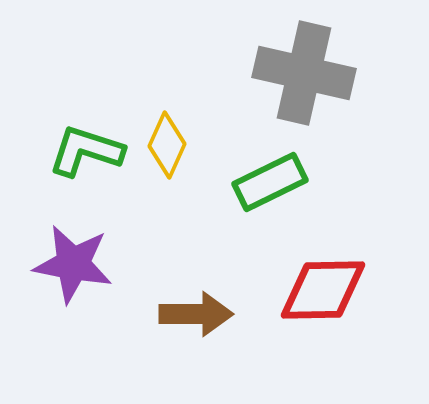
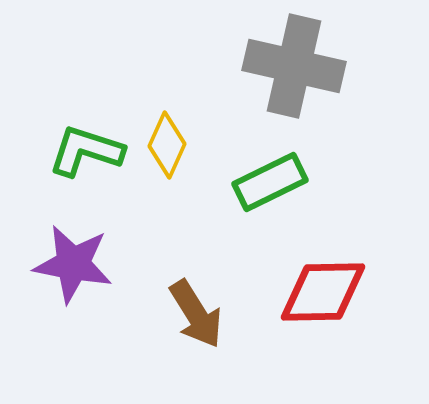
gray cross: moved 10 px left, 7 px up
red diamond: moved 2 px down
brown arrow: rotated 58 degrees clockwise
